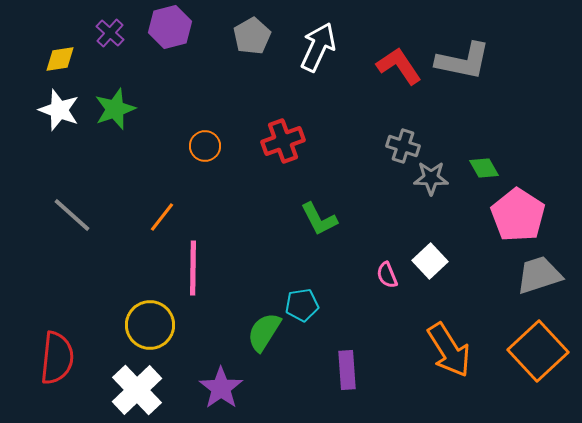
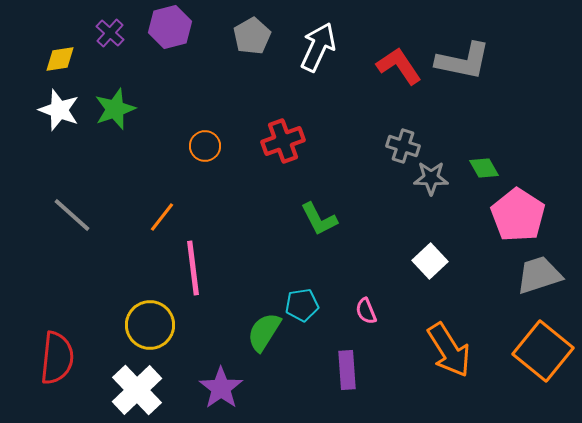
pink line: rotated 8 degrees counterclockwise
pink semicircle: moved 21 px left, 36 px down
orange square: moved 5 px right; rotated 8 degrees counterclockwise
